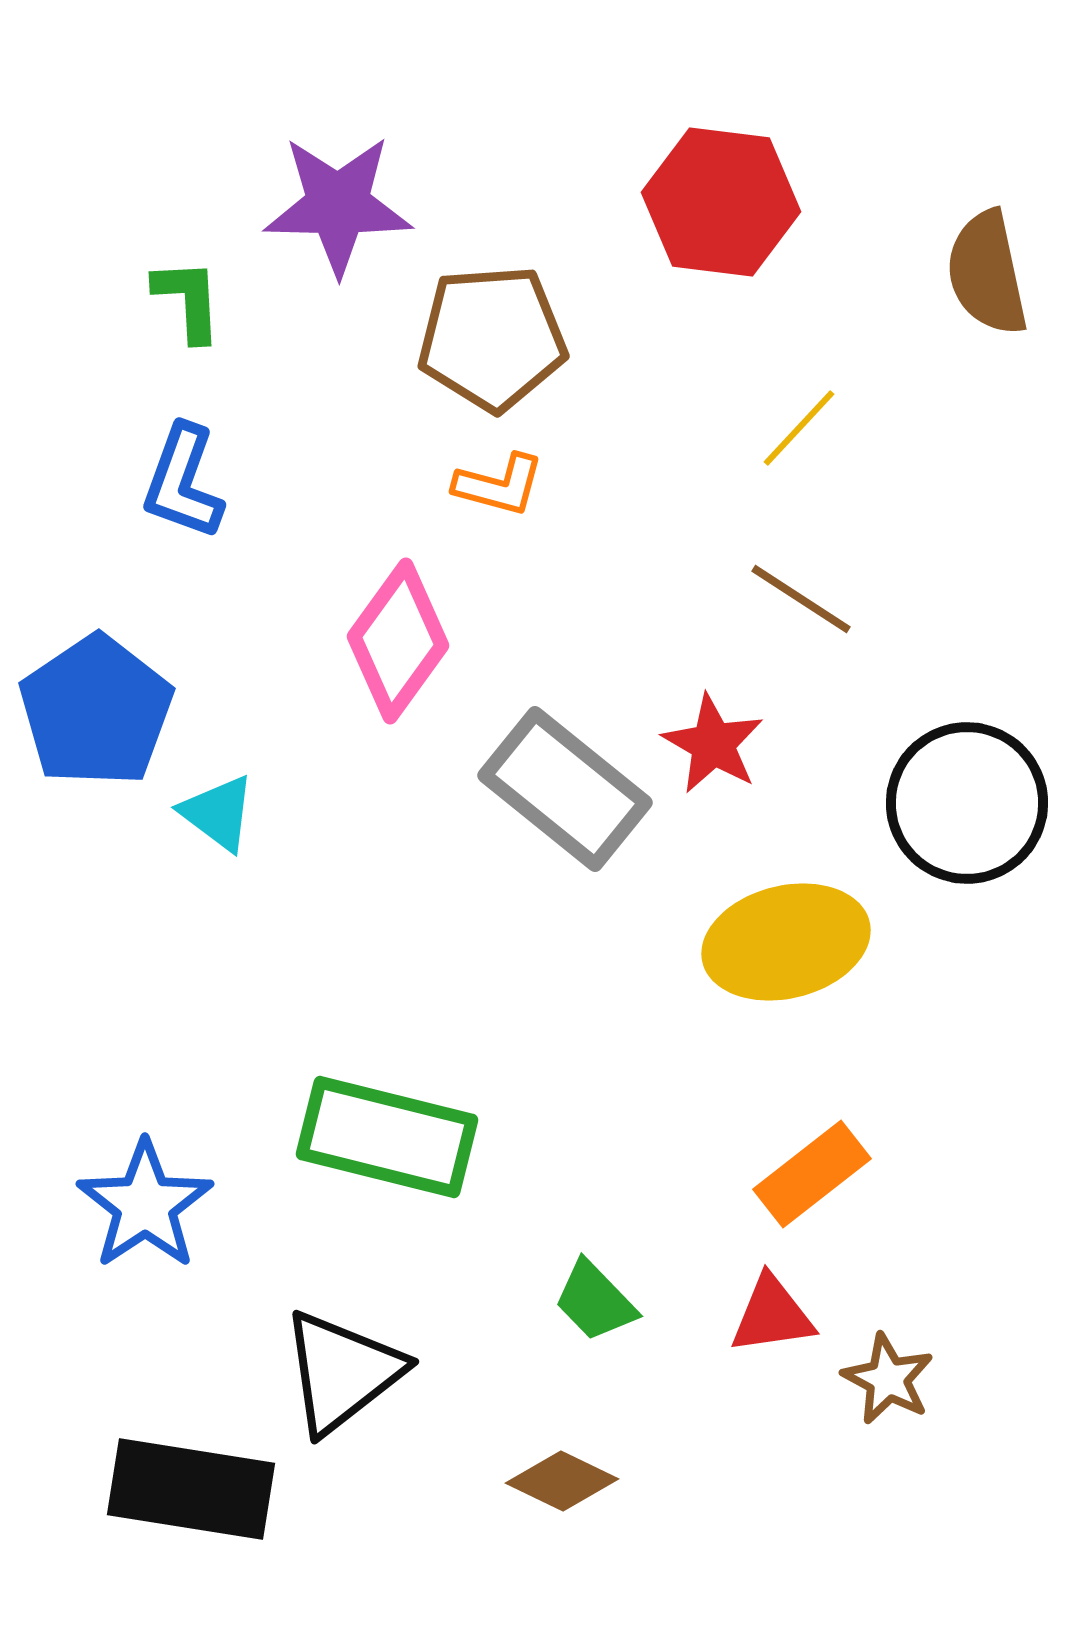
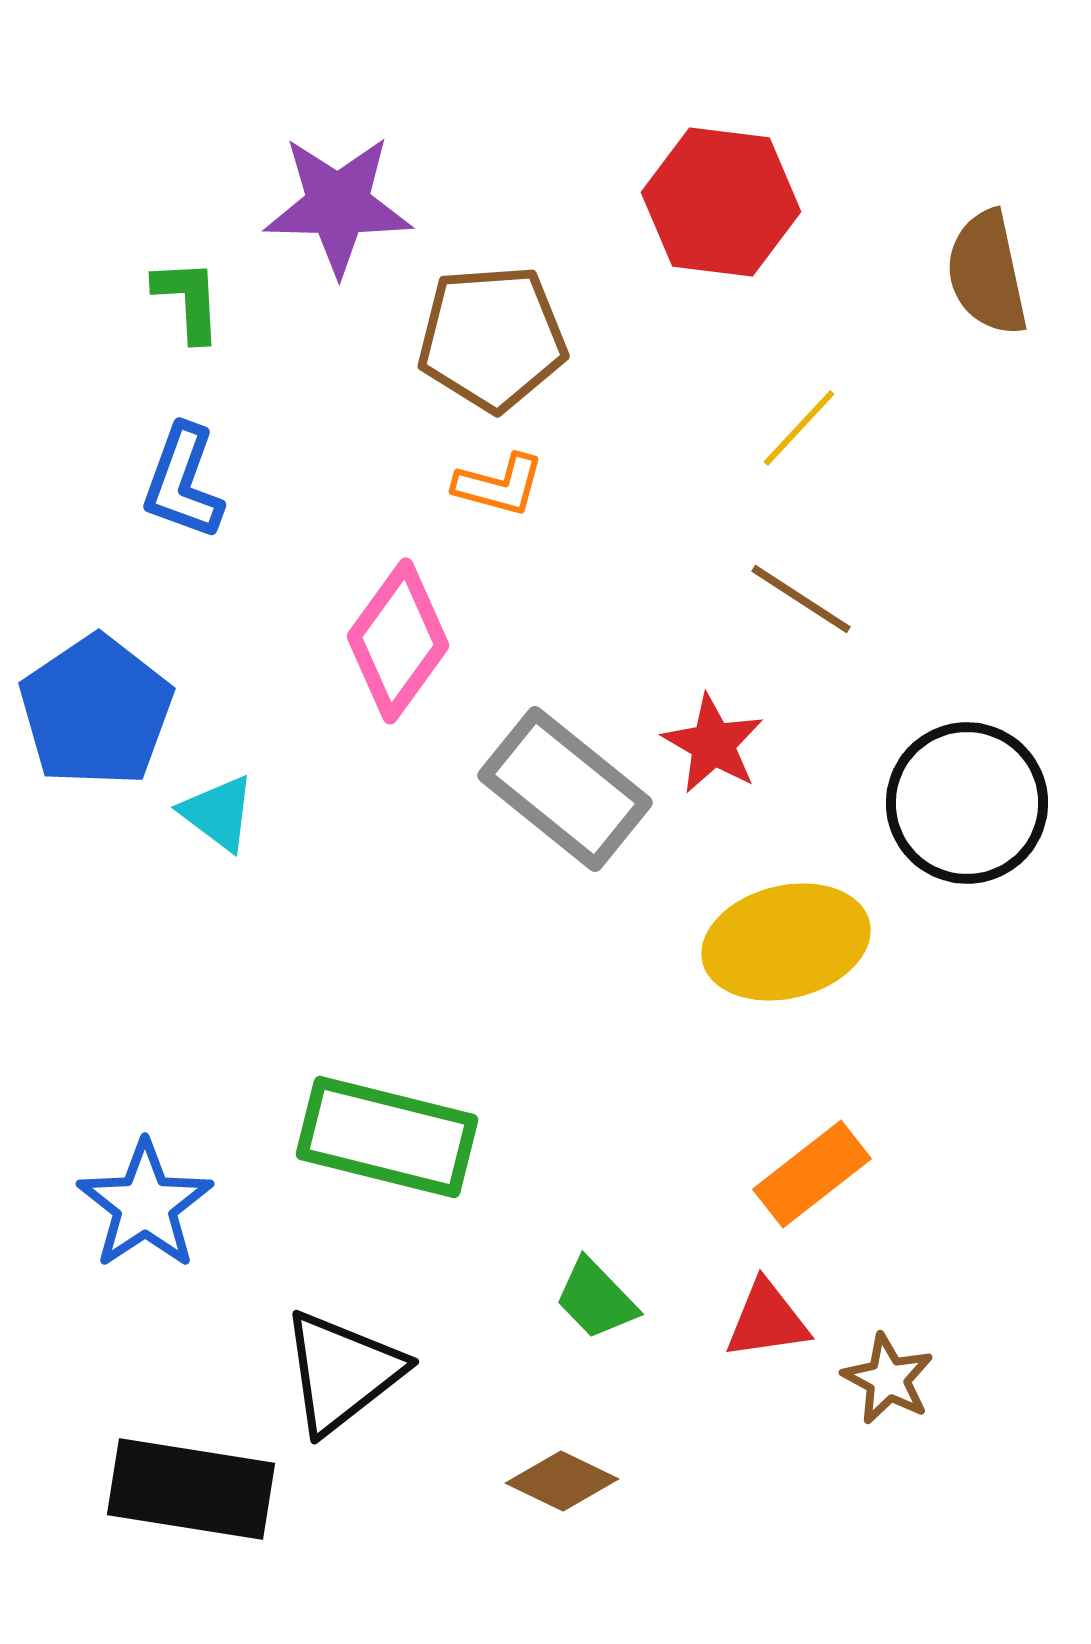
green trapezoid: moved 1 px right, 2 px up
red triangle: moved 5 px left, 5 px down
